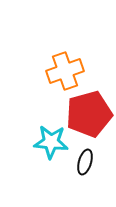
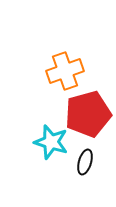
red pentagon: moved 1 px left
cyan star: rotated 12 degrees clockwise
